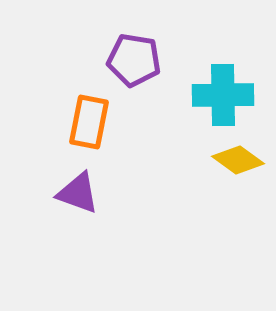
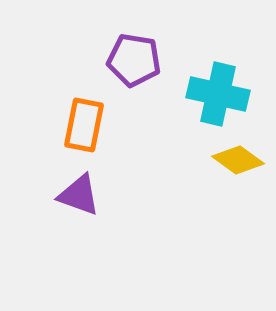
cyan cross: moved 5 px left, 1 px up; rotated 14 degrees clockwise
orange rectangle: moved 5 px left, 3 px down
purple triangle: moved 1 px right, 2 px down
